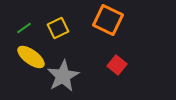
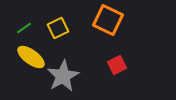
red square: rotated 24 degrees clockwise
